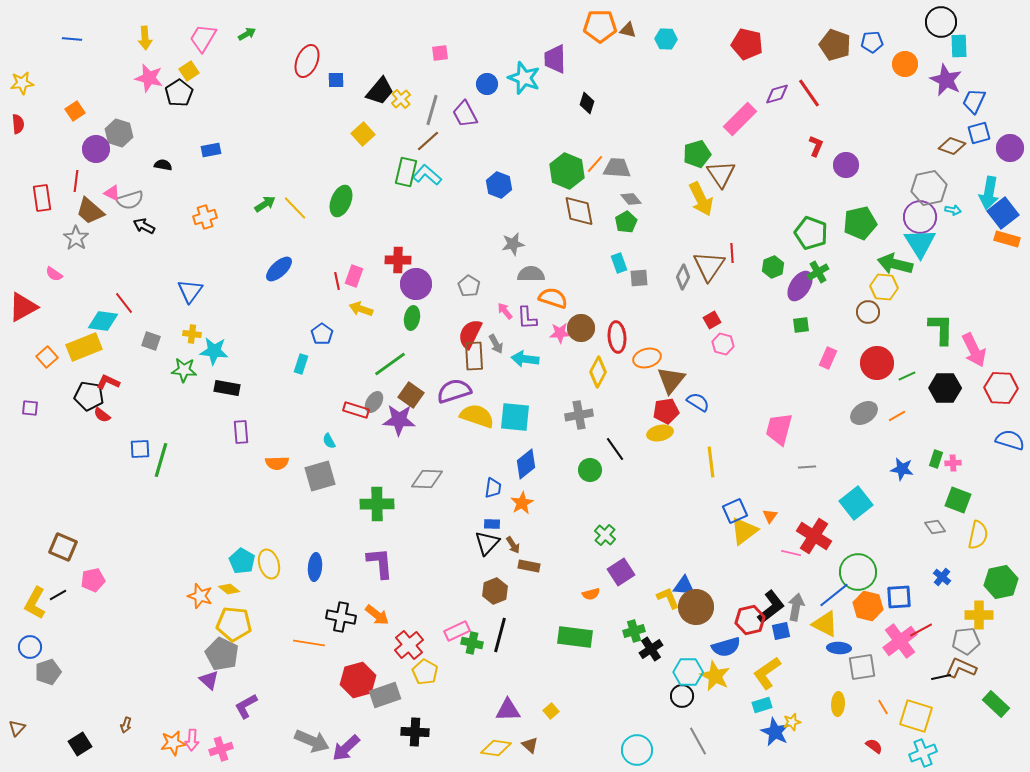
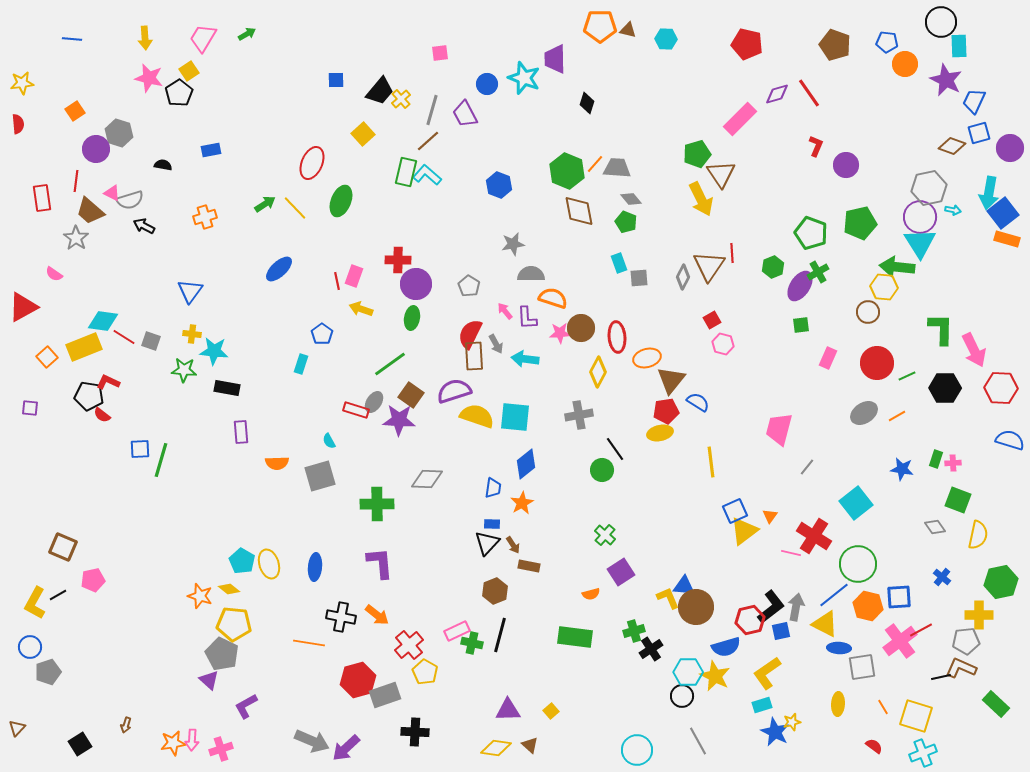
blue pentagon at (872, 42): moved 15 px right; rotated 10 degrees clockwise
red ellipse at (307, 61): moved 5 px right, 102 px down
green pentagon at (626, 222): rotated 20 degrees counterclockwise
green arrow at (895, 264): moved 2 px right, 3 px down; rotated 8 degrees counterclockwise
red line at (124, 303): moved 34 px down; rotated 20 degrees counterclockwise
gray line at (807, 467): rotated 48 degrees counterclockwise
green circle at (590, 470): moved 12 px right
green circle at (858, 572): moved 8 px up
